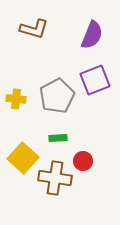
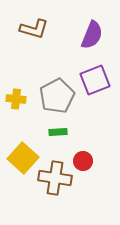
green rectangle: moved 6 px up
